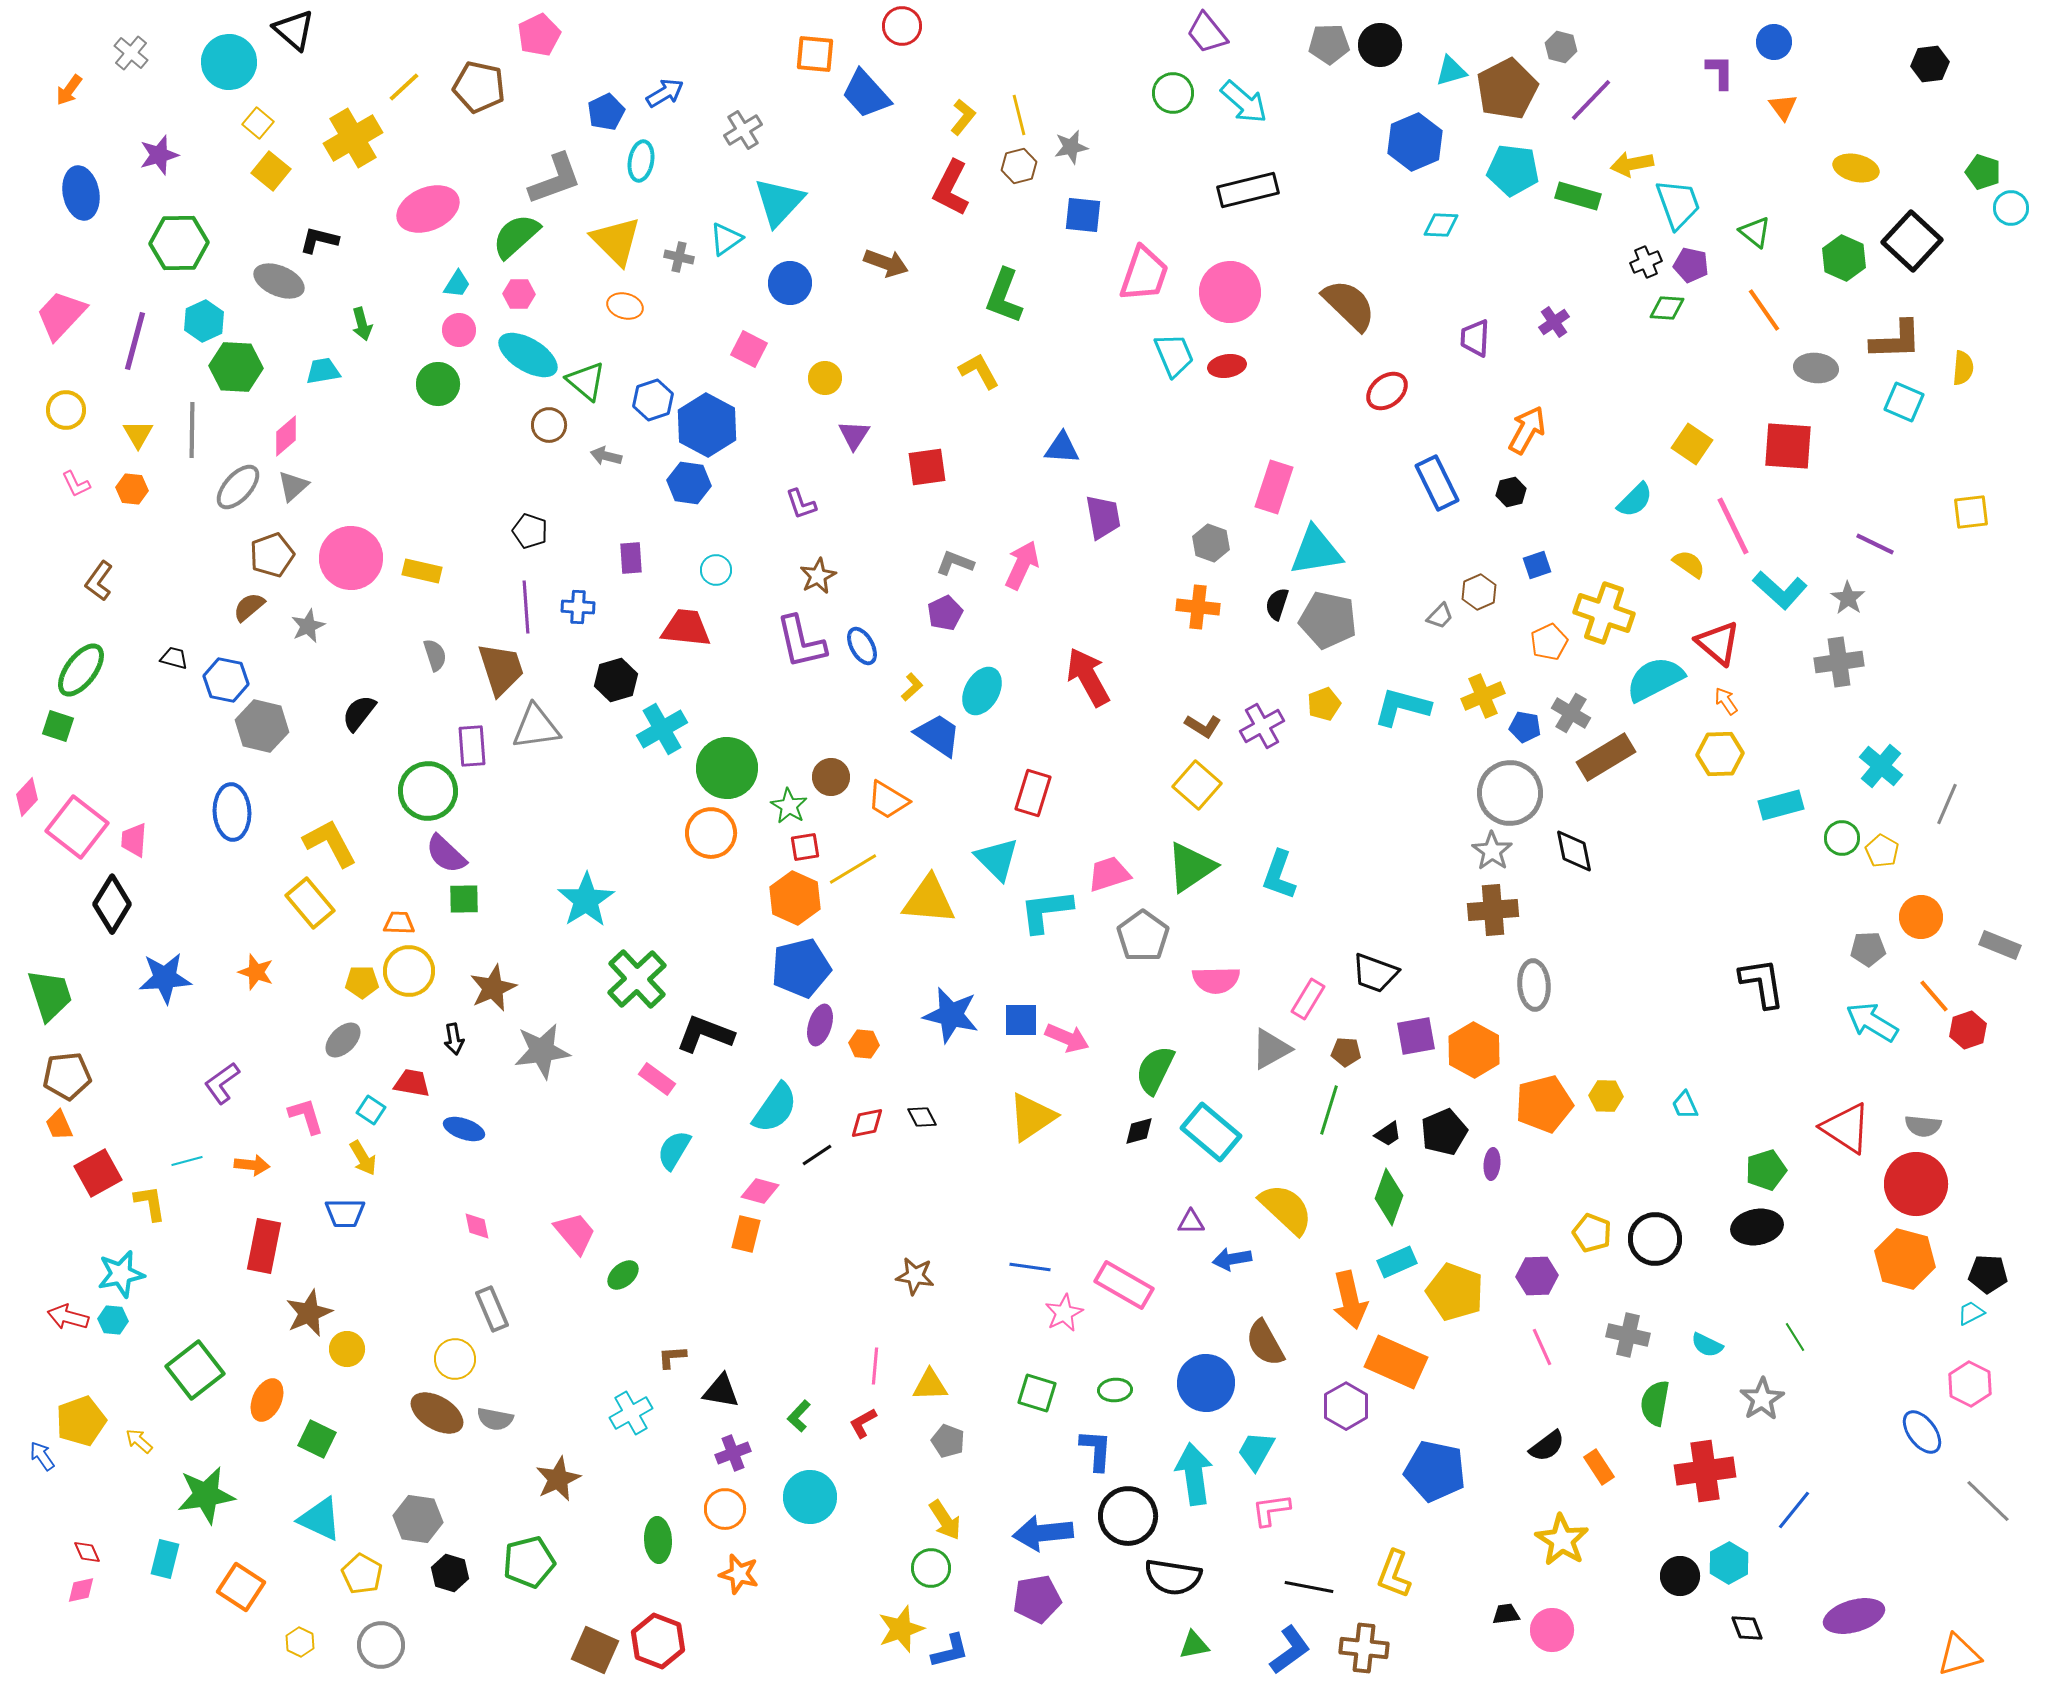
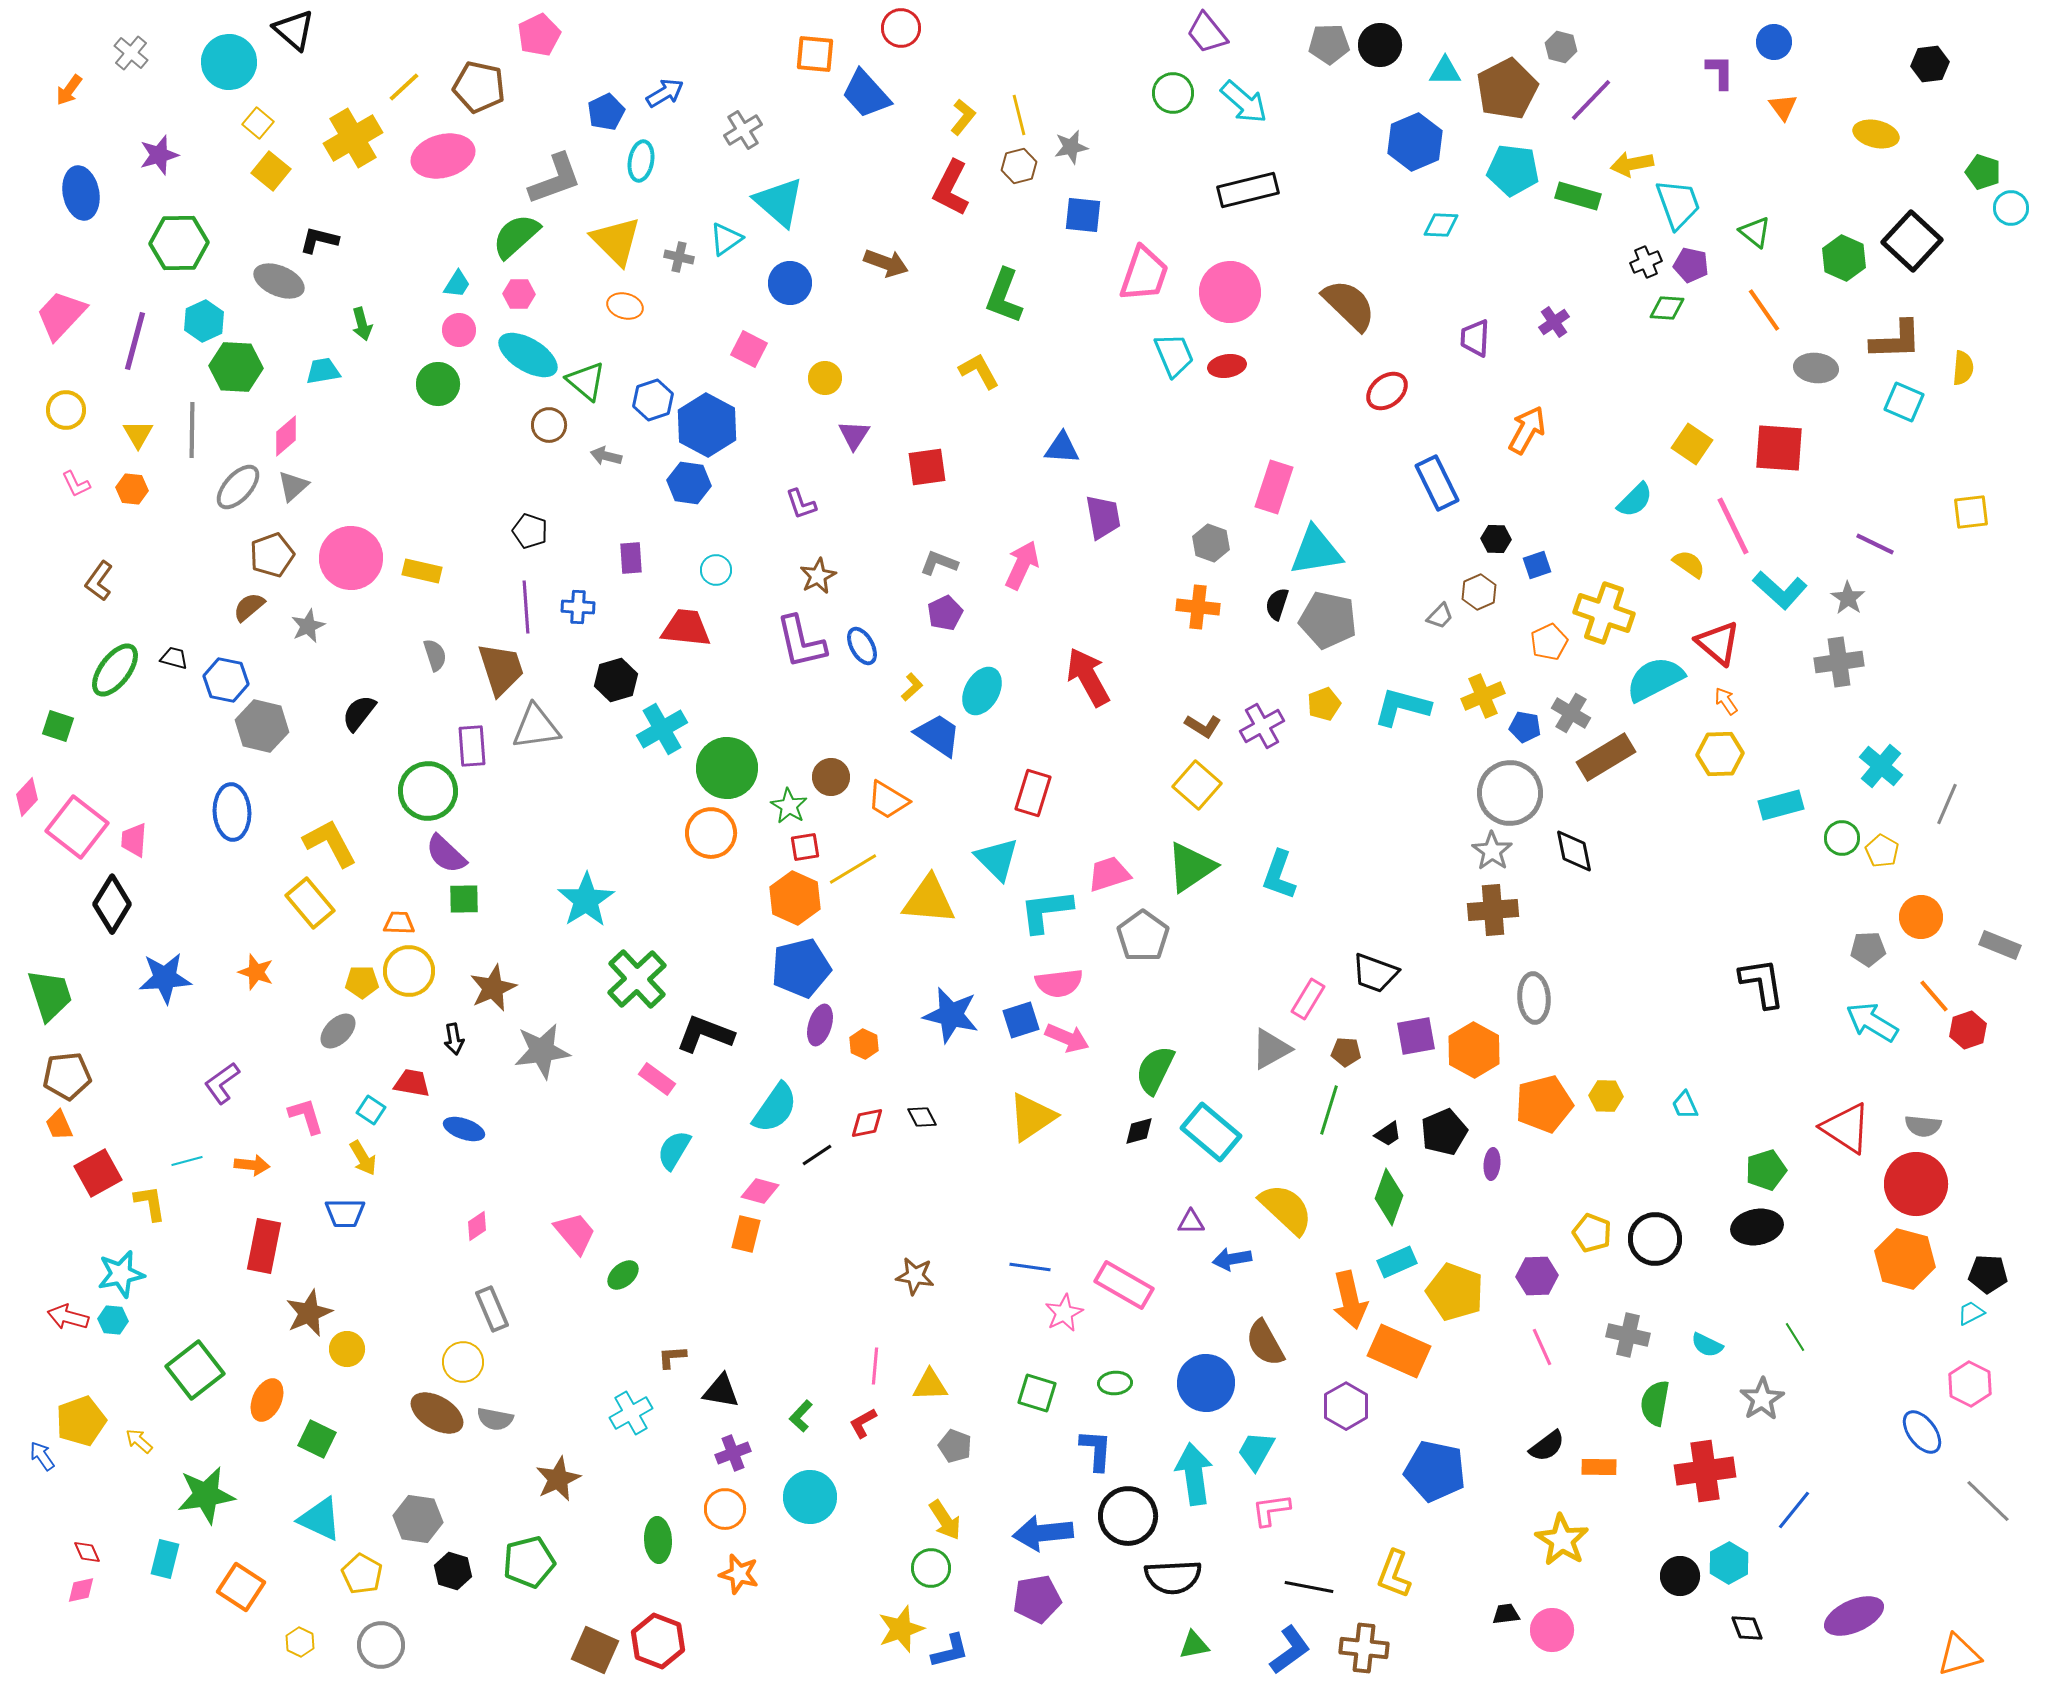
red circle at (902, 26): moved 1 px left, 2 px down
cyan triangle at (1451, 71): moved 6 px left; rotated 16 degrees clockwise
yellow ellipse at (1856, 168): moved 20 px right, 34 px up
cyan triangle at (779, 202): rotated 32 degrees counterclockwise
pink ellipse at (428, 209): moved 15 px right, 53 px up; rotated 8 degrees clockwise
red square at (1788, 446): moved 9 px left, 2 px down
black hexagon at (1511, 492): moved 15 px left, 47 px down; rotated 16 degrees clockwise
gray L-shape at (955, 563): moved 16 px left
green ellipse at (81, 670): moved 34 px right
pink semicircle at (1216, 980): moved 157 px left, 3 px down; rotated 6 degrees counterclockwise
gray ellipse at (1534, 985): moved 13 px down
blue square at (1021, 1020): rotated 18 degrees counterclockwise
gray ellipse at (343, 1040): moved 5 px left, 9 px up
orange hexagon at (864, 1044): rotated 20 degrees clockwise
pink diamond at (477, 1226): rotated 68 degrees clockwise
yellow circle at (455, 1359): moved 8 px right, 3 px down
orange rectangle at (1396, 1362): moved 3 px right, 11 px up
green ellipse at (1115, 1390): moved 7 px up
green L-shape at (799, 1416): moved 2 px right
gray pentagon at (948, 1441): moved 7 px right, 5 px down
orange rectangle at (1599, 1467): rotated 56 degrees counterclockwise
black hexagon at (450, 1573): moved 3 px right, 2 px up
black semicircle at (1173, 1577): rotated 12 degrees counterclockwise
purple ellipse at (1854, 1616): rotated 8 degrees counterclockwise
